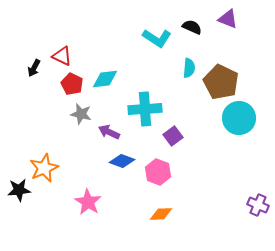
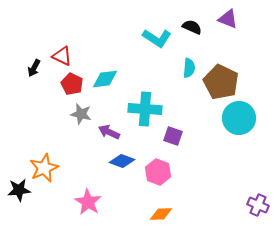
cyan cross: rotated 8 degrees clockwise
purple square: rotated 36 degrees counterclockwise
